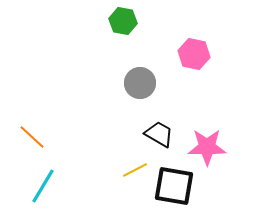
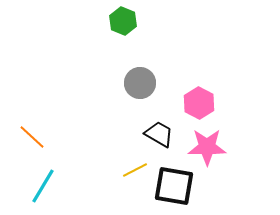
green hexagon: rotated 12 degrees clockwise
pink hexagon: moved 5 px right, 49 px down; rotated 16 degrees clockwise
